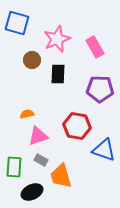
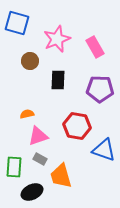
brown circle: moved 2 px left, 1 px down
black rectangle: moved 6 px down
gray rectangle: moved 1 px left, 1 px up
